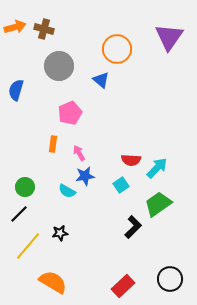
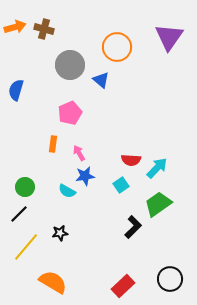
orange circle: moved 2 px up
gray circle: moved 11 px right, 1 px up
yellow line: moved 2 px left, 1 px down
